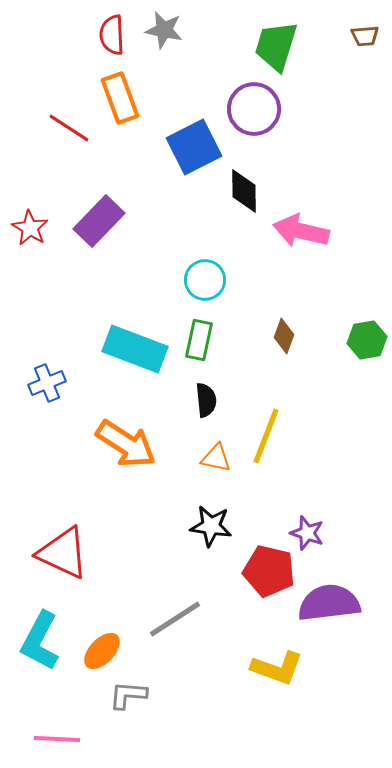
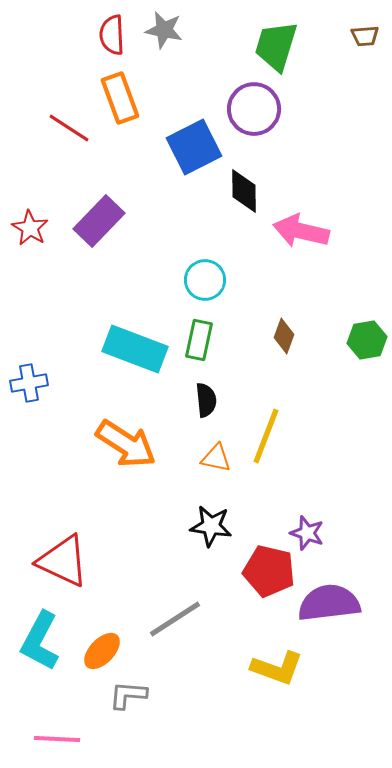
blue cross: moved 18 px left; rotated 12 degrees clockwise
red triangle: moved 8 px down
